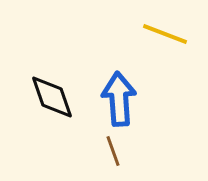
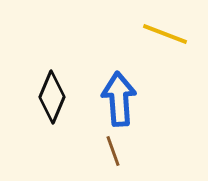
black diamond: rotated 42 degrees clockwise
